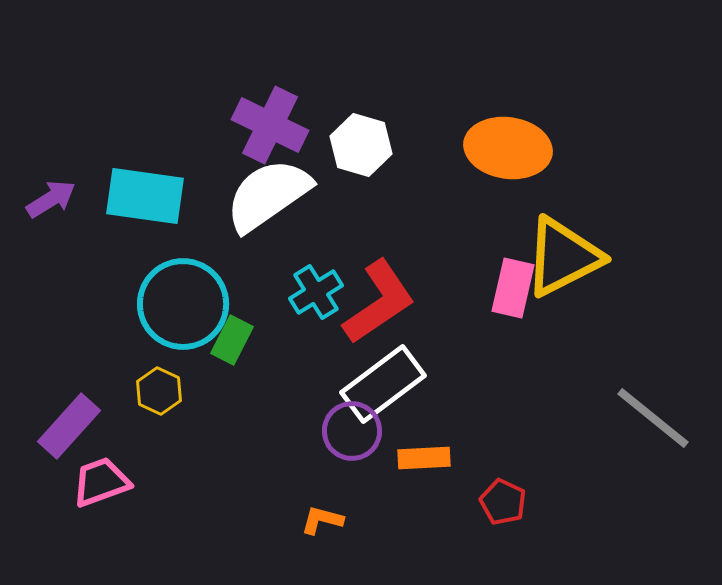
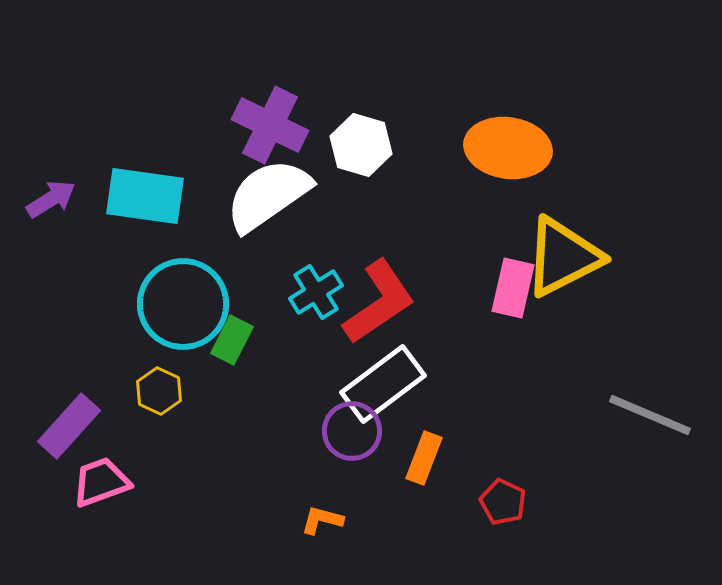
gray line: moved 3 px left, 3 px up; rotated 16 degrees counterclockwise
orange rectangle: rotated 66 degrees counterclockwise
